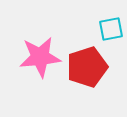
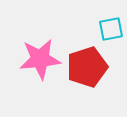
pink star: moved 2 px down
